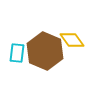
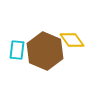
cyan rectangle: moved 3 px up
